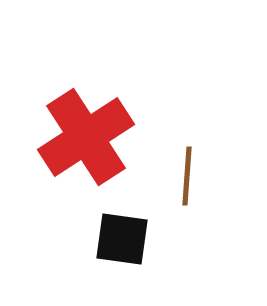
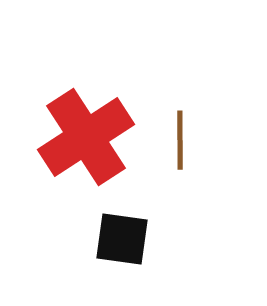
brown line: moved 7 px left, 36 px up; rotated 4 degrees counterclockwise
